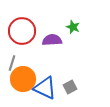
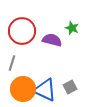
green star: moved 1 px left, 1 px down
purple semicircle: rotated 18 degrees clockwise
orange circle: moved 10 px down
blue triangle: moved 2 px down
